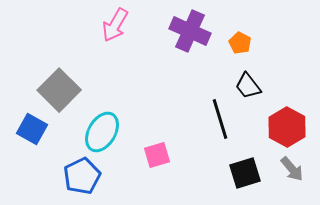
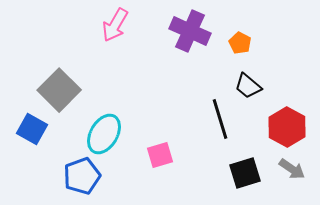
black trapezoid: rotated 12 degrees counterclockwise
cyan ellipse: moved 2 px right, 2 px down
pink square: moved 3 px right
gray arrow: rotated 16 degrees counterclockwise
blue pentagon: rotated 6 degrees clockwise
